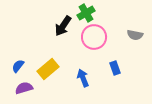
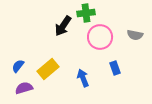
green cross: rotated 24 degrees clockwise
pink circle: moved 6 px right
